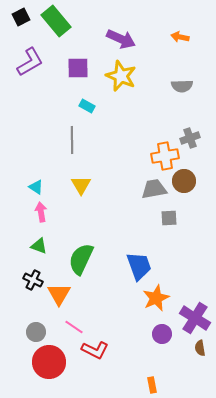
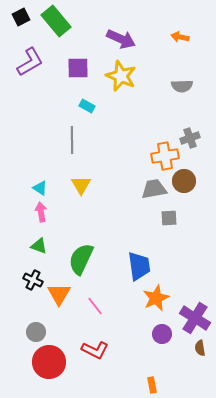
cyan triangle: moved 4 px right, 1 px down
blue trapezoid: rotated 12 degrees clockwise
pink line: moved 21 px right, 21 px up; rotated 18 degrees clockwise
